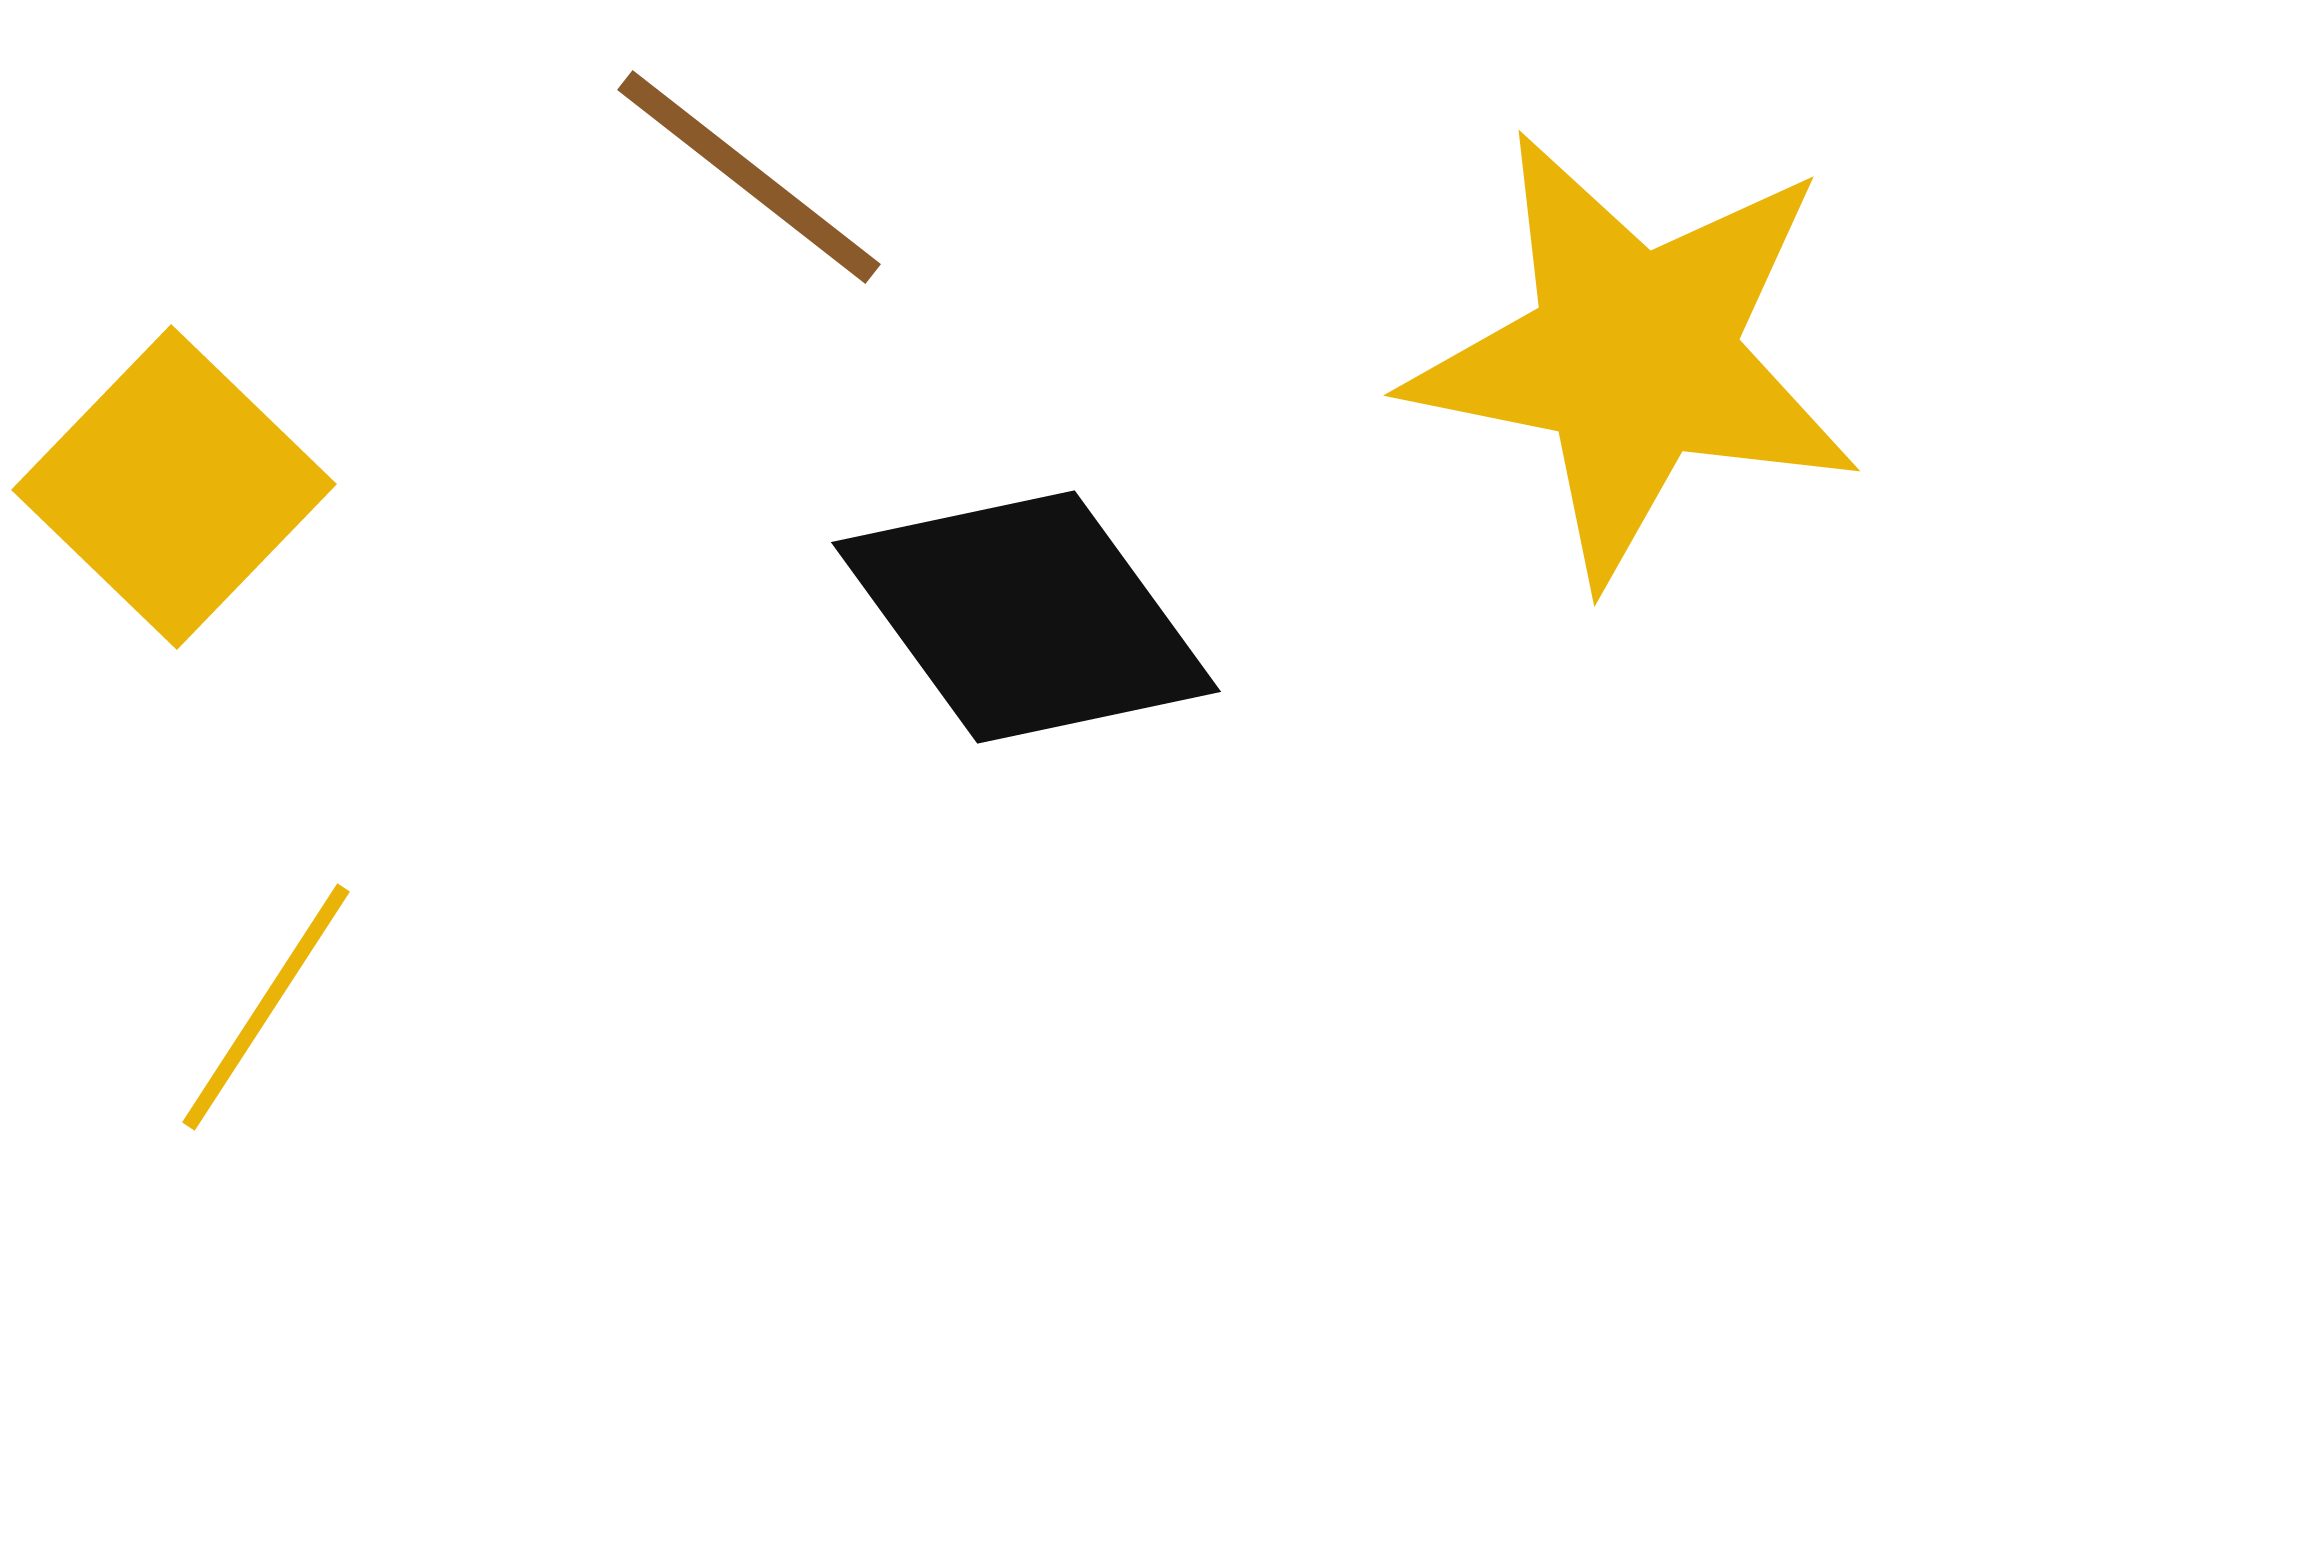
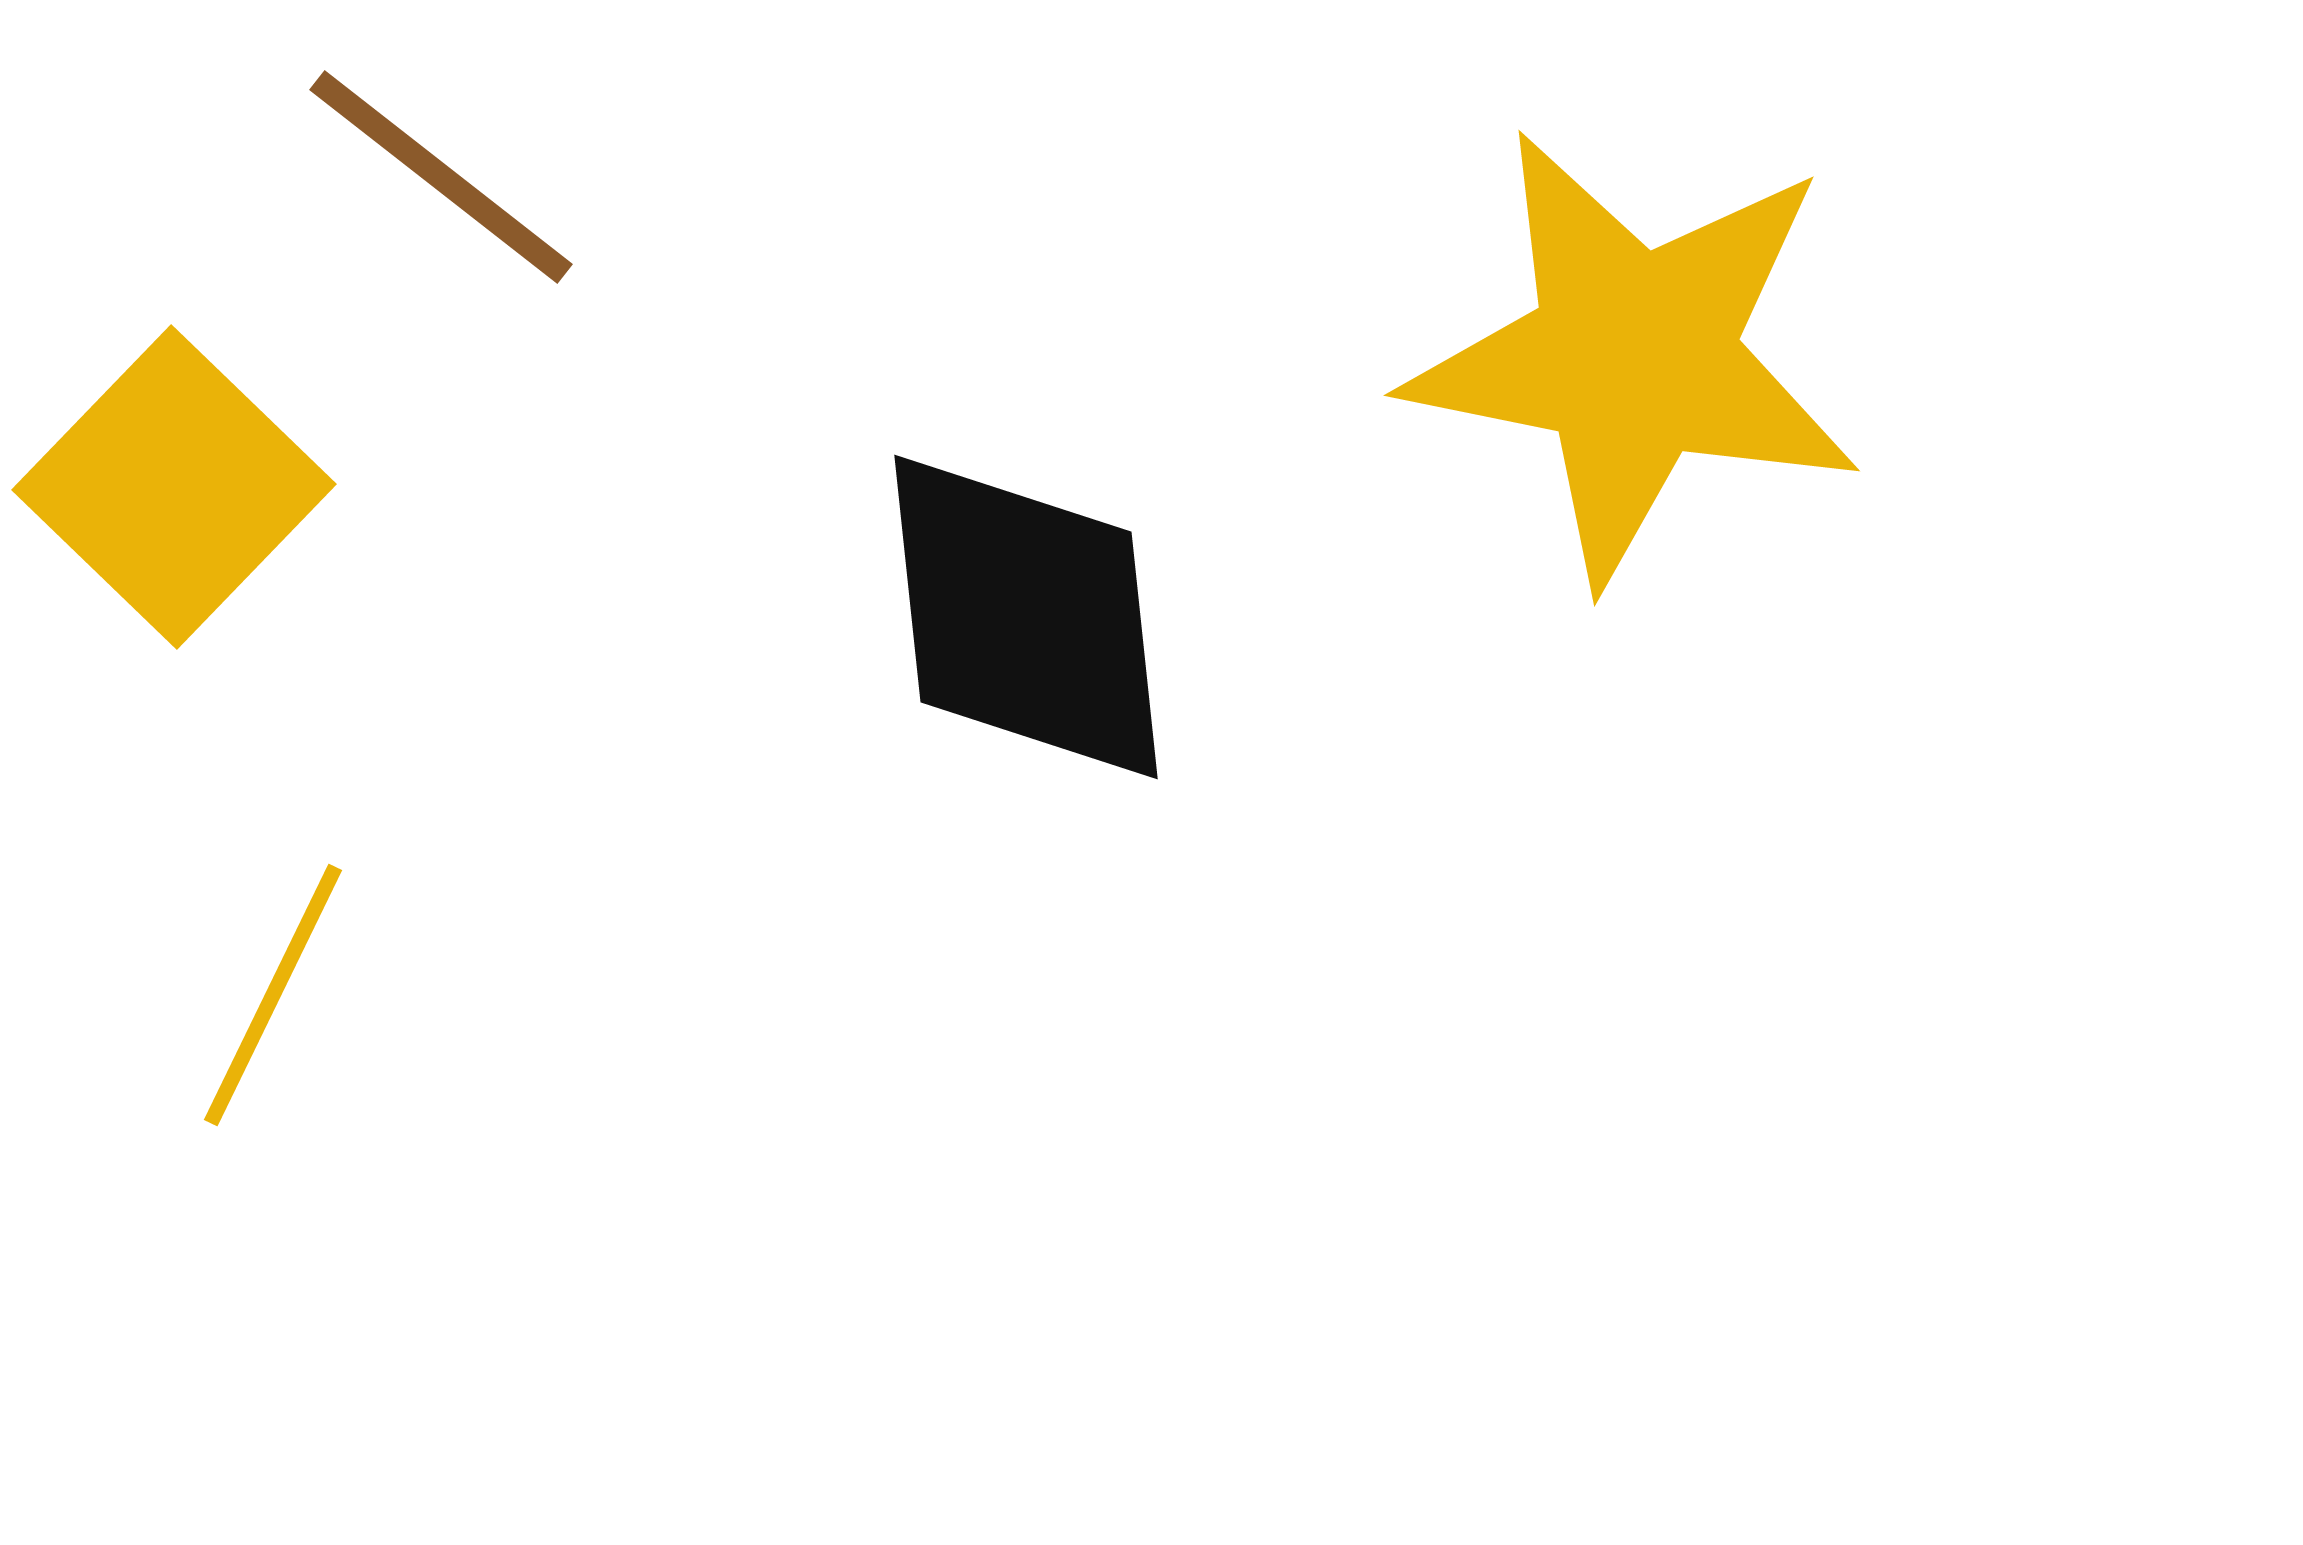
brown line: moved 308 px left
black diamond: rotated 30 degrees clockwise
yellow line: moved 7 px right, 12 px up; rotated 7 degrees counterclockwise
